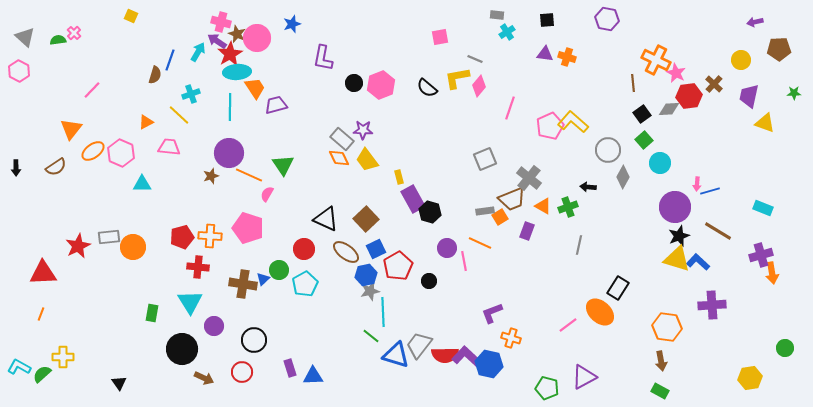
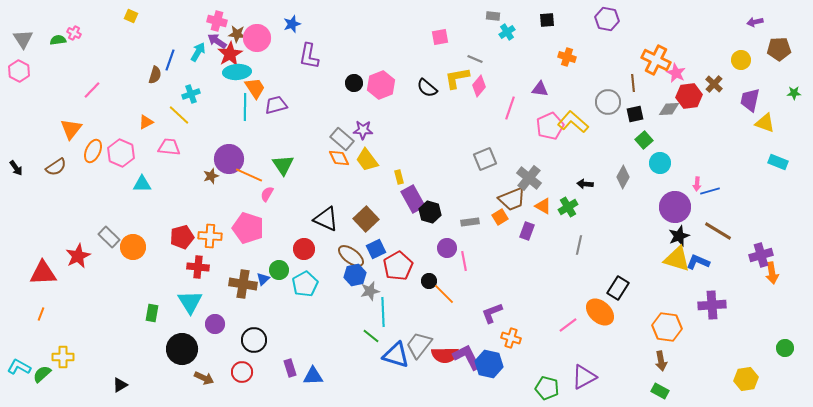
gray rectangle at (497, 15): moved 4 px left, 1 px down
pink cross at (221, 22): moved 4 px left, 1 px up
pink cross at (74, 33): rotated 16 degrees counterclockwise
brown star at (237, 34): rotated 18 degrees counterclockwise
gray triangle at (25, 37): moved 2 px left, 2 px down; rotated 15 degrees clockwise
purple triangle at (545, 54): moved 5 px left, 35 px down
purple L-shape at (323, 58): moved 14 px left, 2 px up
purple trapezoid at (749, 96): moved 1 px right, 4 px down
cyan line at (230, 107): moved 15 px right
black square at (642, 114): moved 7 px left; rotated 24 degrees clockwise
gray circle at (608, 150): moved 48 px up
orange ellipse at (93, 151): rotated 30 degrees counterclockwise
purple circle at (229, 153): moved 6 px down
black arrow at (16, 168): rotated 35 degrees counterclockwise
black arrow at (588, 187): moved 3 px left, 3 px up
green cross at (568, 207): rotated 12 degrees counterclockwise
cyan rectangle at (763, 208): moved 15 px right, 46 px up
gray rectangle at (485, 211): moved 15 px left, 11 px down
gray rectangle at (109, 237): rotated 50 degrees clockwise
orange line at (480, 243): moved 36 px left, 51 px down; rotated 20 degrees clockwise
red star at (78, 246): moved 10 px down
brown ellipse at (346, 252): moved 5 px right, 4 px down
blue L-shape at (698, 262): rotated 20 degrees counterclockwise
blue hexagon at (366, 275): moved 11 px left
purple circle at (214, 326): moved 1 px right, 2 px up
purple L-shape at (467, 357): rotated 20 degrees clockwise
yellow hexagon at (750, 378): moved 4 px left, 1 px down
black triangle at (119, 383): moved 1 px right, 2 px down; rotated 35 degrees clockwise
